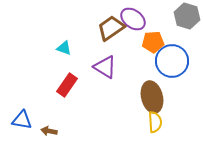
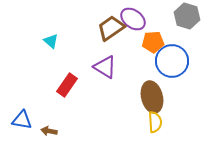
cyan triangle: moved 13 px left, 7 px up; rotated 21 degrees clockwise
